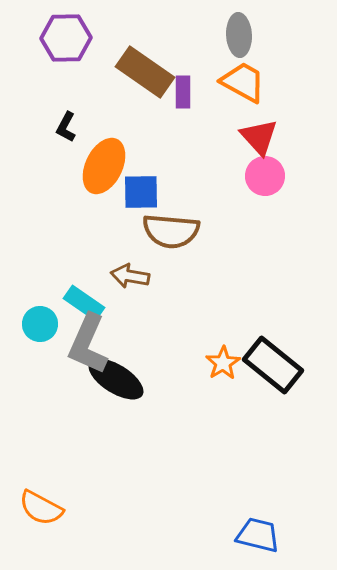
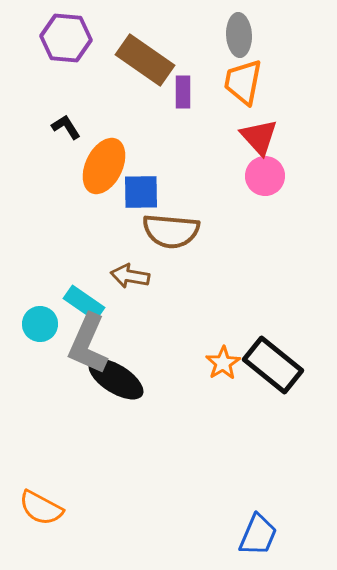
purple hexagon: rotated 6 degrees clockwise
brown rectangle: moved 12 px up
orange trapezoid: rotated 108 degrees counterclockwise
black L-shape: rotated 120 degrees clockwise
blue trapezoid: rotated 99 degrees clockwise
